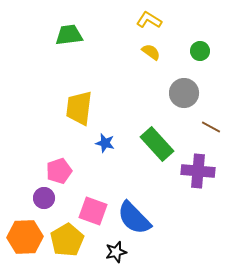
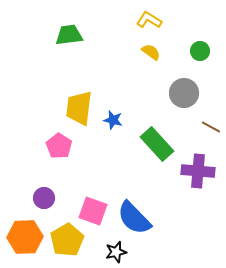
blue star: moved 8 px right, 23 px up
pink pentagon: moved 25 px up; rotated 20 degrees counterclockwise
